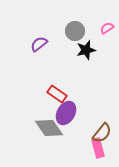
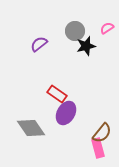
black star: moved 4 px up
gray diamond: moved 18 px left
